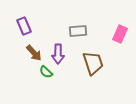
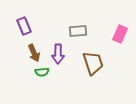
brown arrow: rotated 18 degrees clockwise
green semicircle: moved 4 px left; rotated 48 degrees counterclockwise
